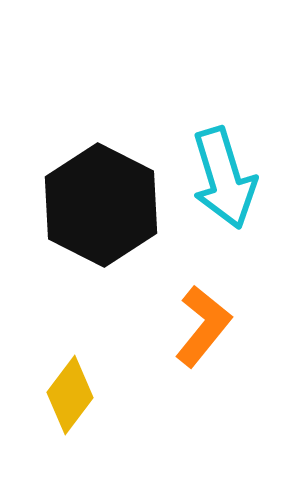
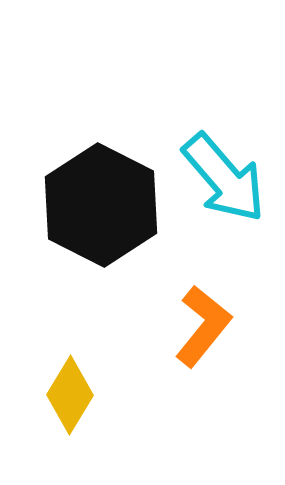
cyan arrow: rotated 24 degrees counterclockwise
yellow diamond: rotated 6 degrees counterclockwise
